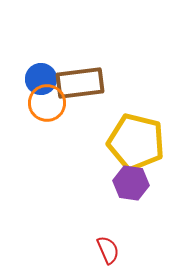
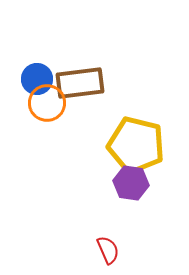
blue circle: moved 4 px left
yellow pentagon: moved 3 px down
